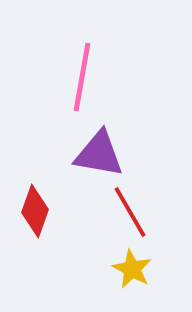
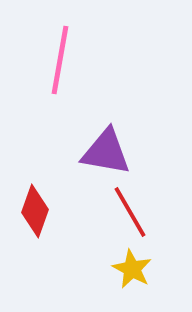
pink line: moved 22 px left, 17 px up
purple triangle: moved 7 px right, 2 px up
